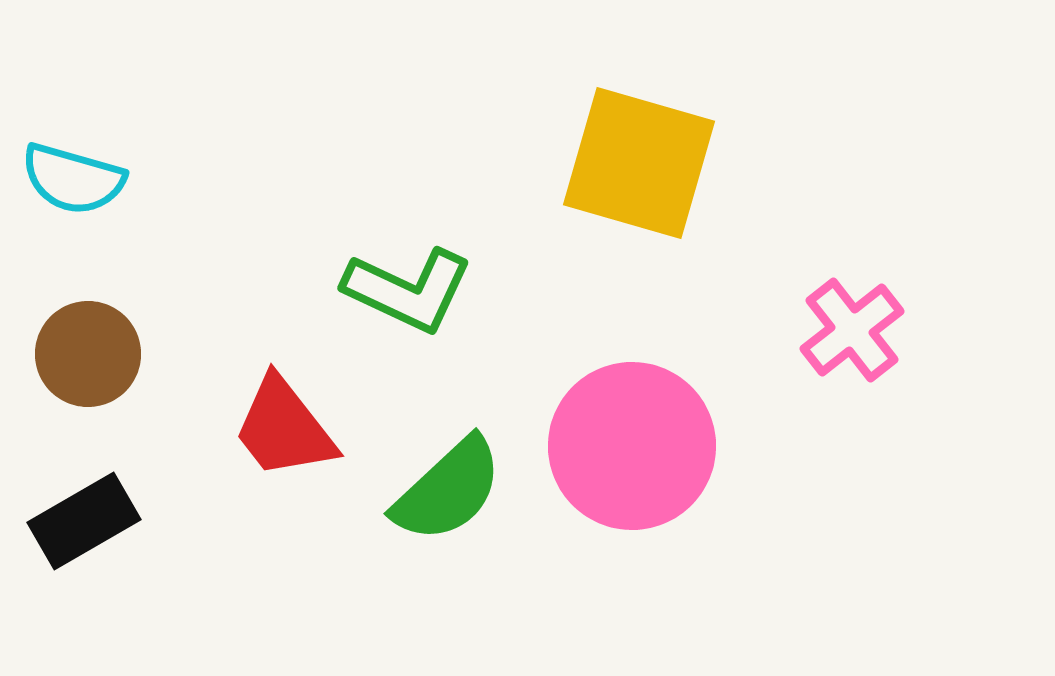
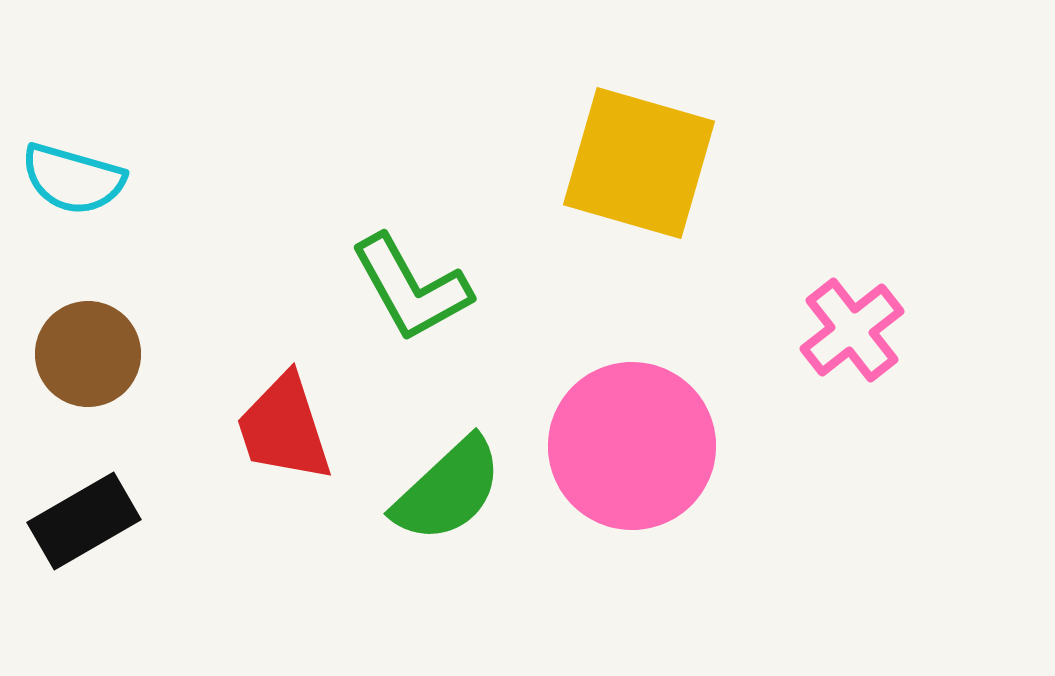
green L-shape: moved 3 px right, 2 px up; rotated 36 degrees clockwise
red trapezoid: rotated 20 degrees clockwise
